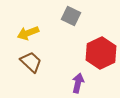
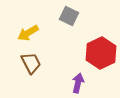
gray square: moved 2 px left
yellow arrow: rotated 10 degrees counterclockwise
brown trapezoid: moved 1 px down; rotated 20 degrees clockwise
